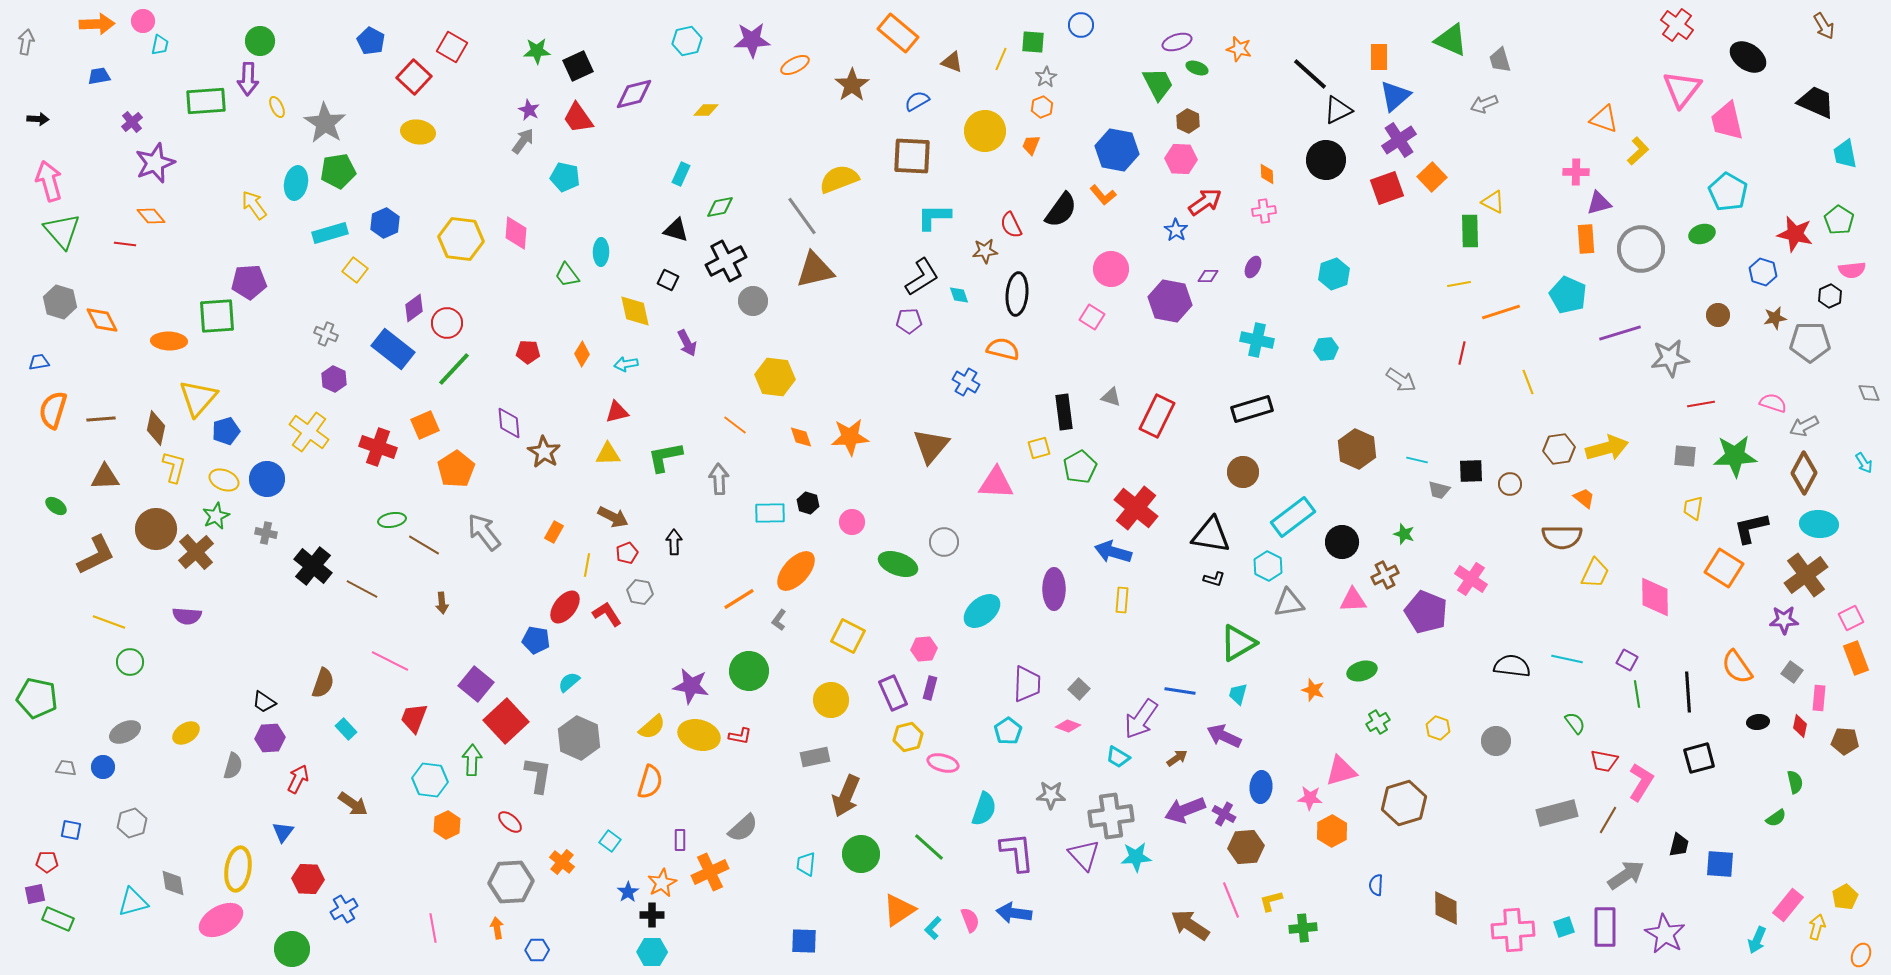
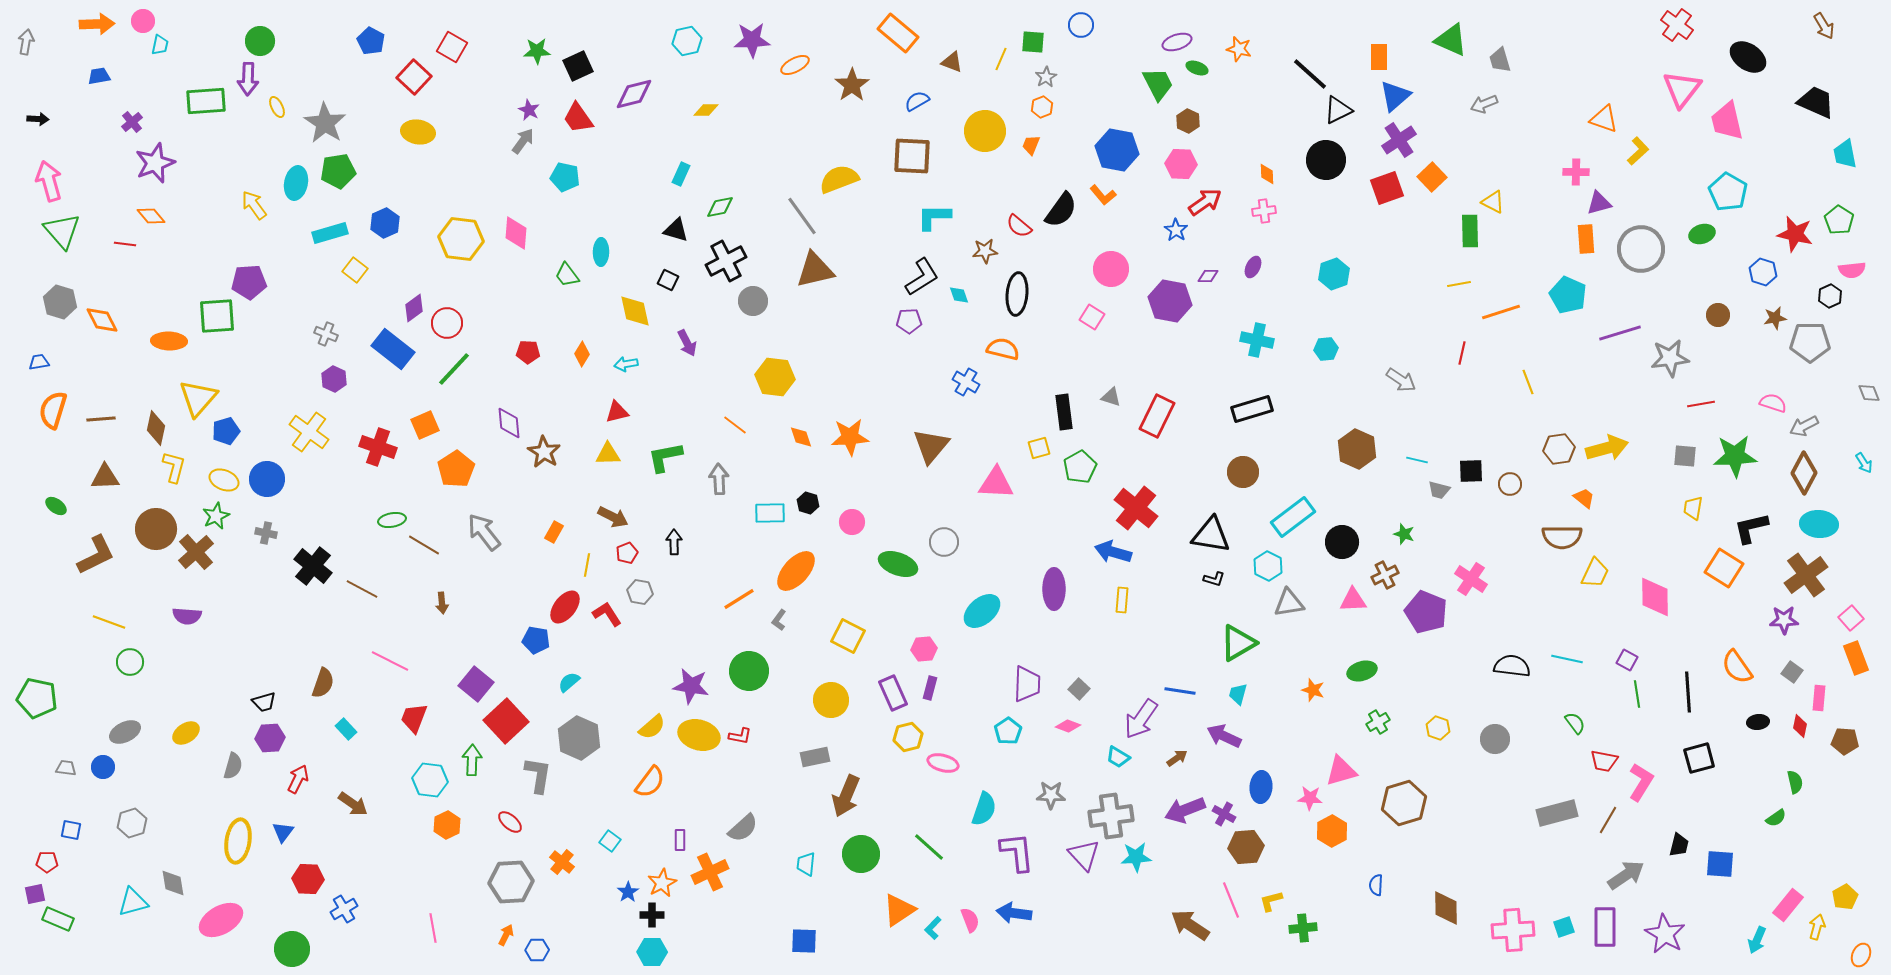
pink hexagon at (1181, 159): moved 5 px down
red semicircle at (1011, 225): moved 8 px right, 1 px down; rotated 24 degrees counterclockwise
pink square at (1851, 618): rotated 15 degrees counterclockwise
black trapezoid at (264, 702): rotated 50 degrees counterclockwise
gray circle at (1496, 741): moved 1 px left, 2 px up
orange semicircle at (650, 782): rotated 20 degrees clockwise
yellow ellipse at (238, 869): moved 28 px up
orange arrow at (497, 928): moved 9 px right, 7 px down; rotated 35 degrees clockwise
